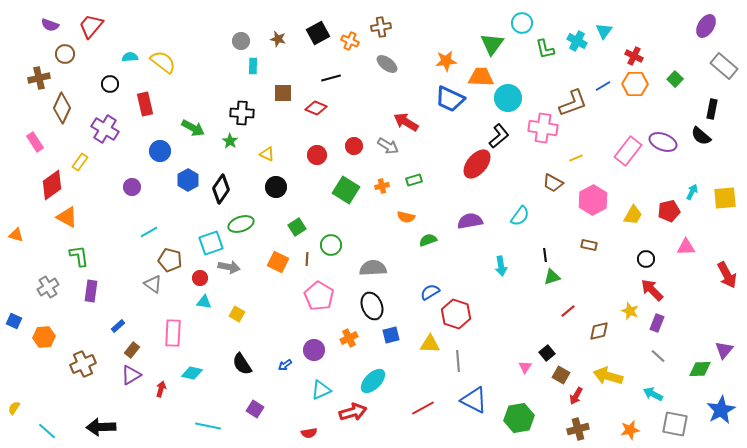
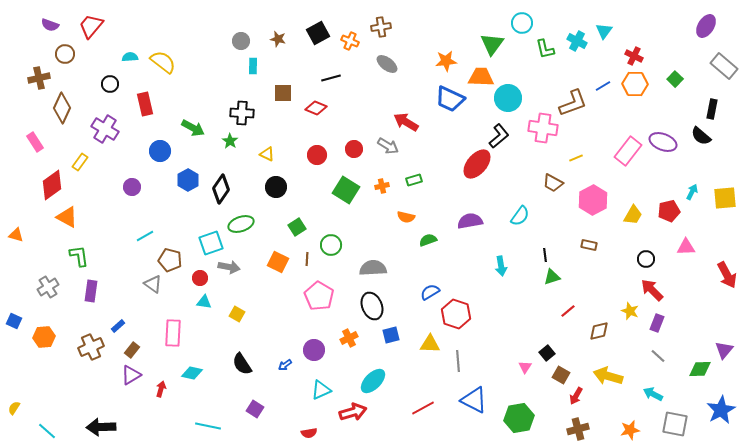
red circle at (354, 146): moved 3 px down
cyan line at (149, 232): moved 4 px left, 4 px down
brown cross at (83, 364): moved 8 px right, 17 px up
